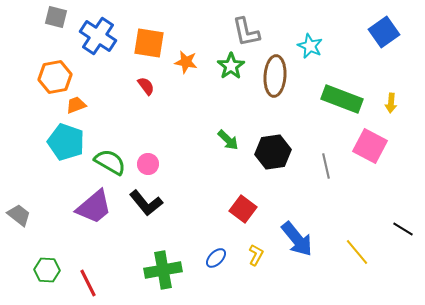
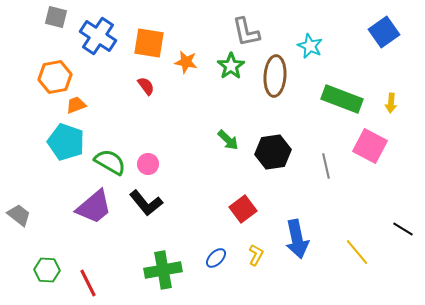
red square: rotated 16 degrees clockwise
blue arrow: rotated 27 degrees clockwise
